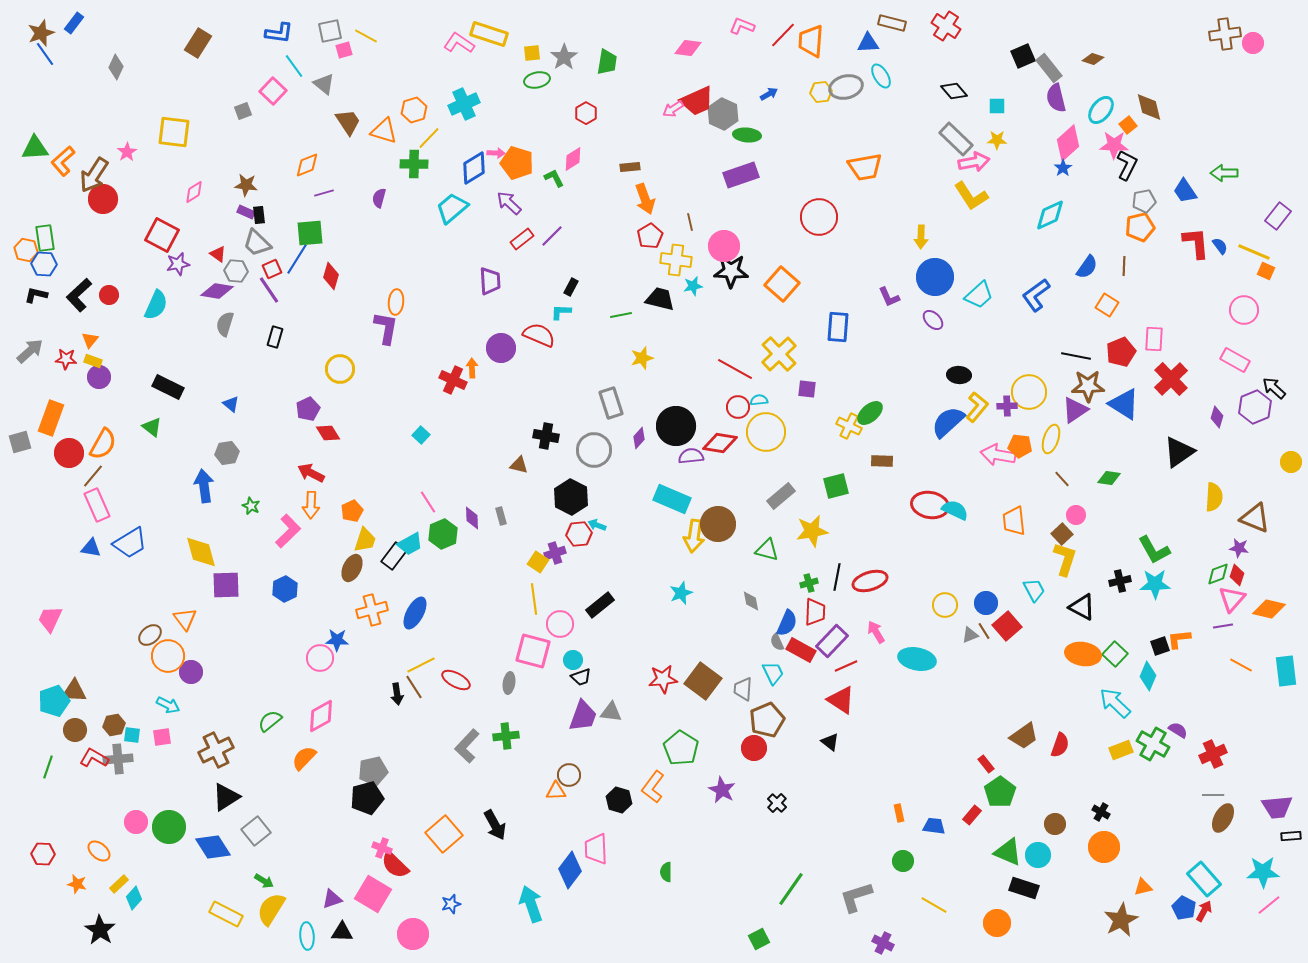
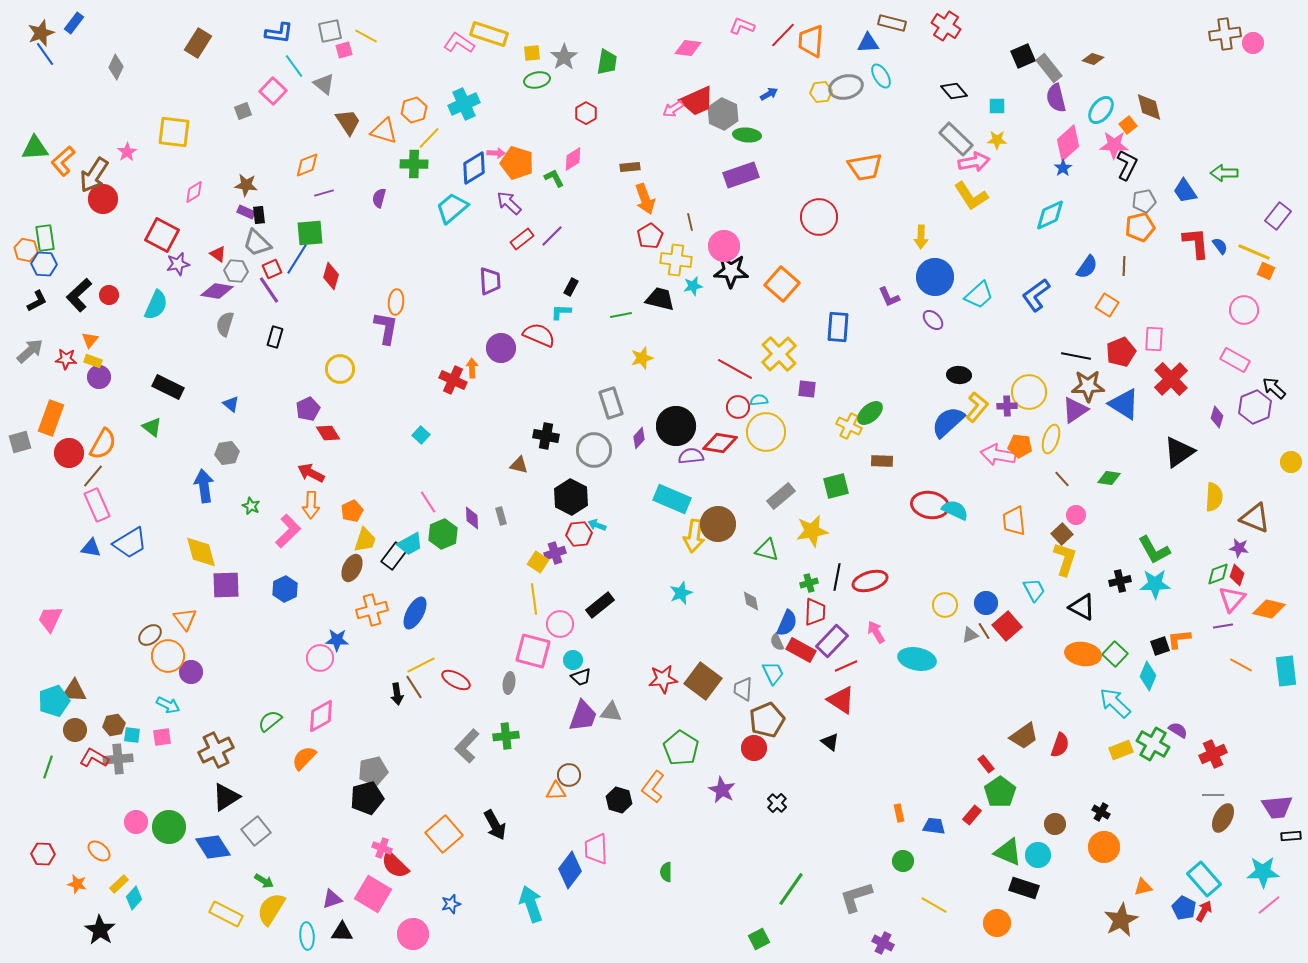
black L-shape at (36, 295): moved 1 px right, 6 px down; rotated 140 degrees clockwise
